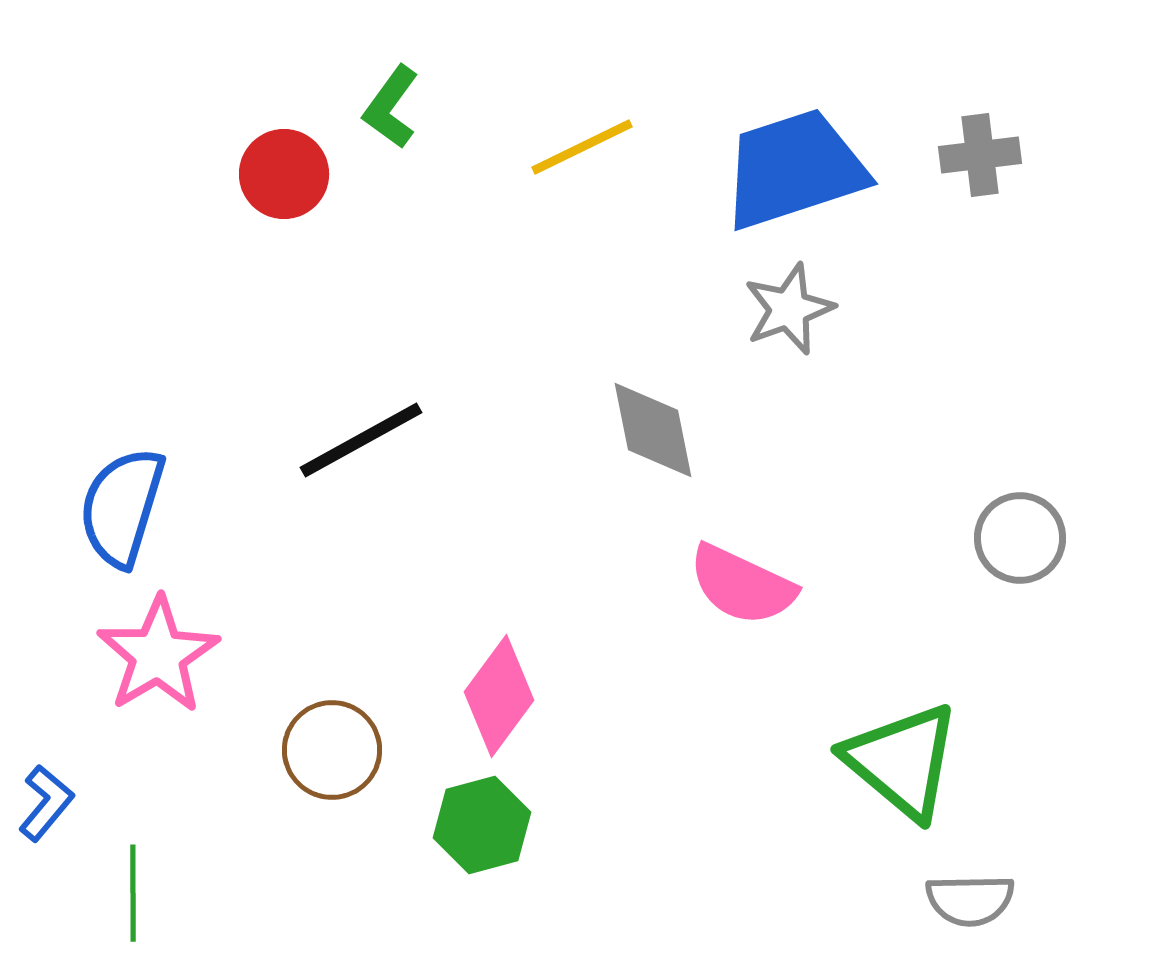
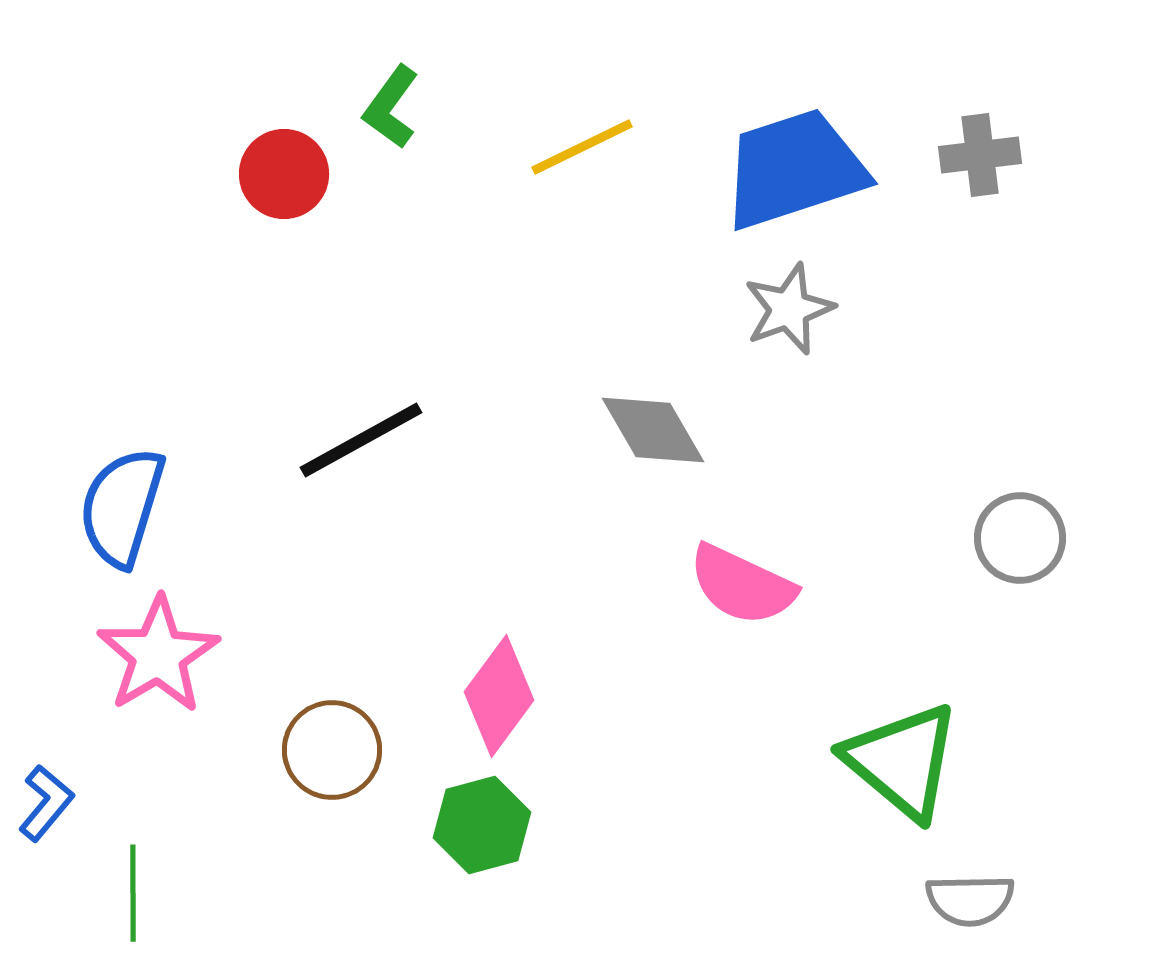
gray diamond: rotated 19 degrees counterclockwise
